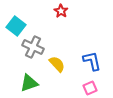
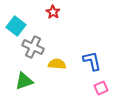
red star: moved 8 px left, 1 px down
yellow semicircle: rotated 42 degrees counterclockwise
green triangle: moved 5 px left, 2 px up
pink square: moved 11 px right
